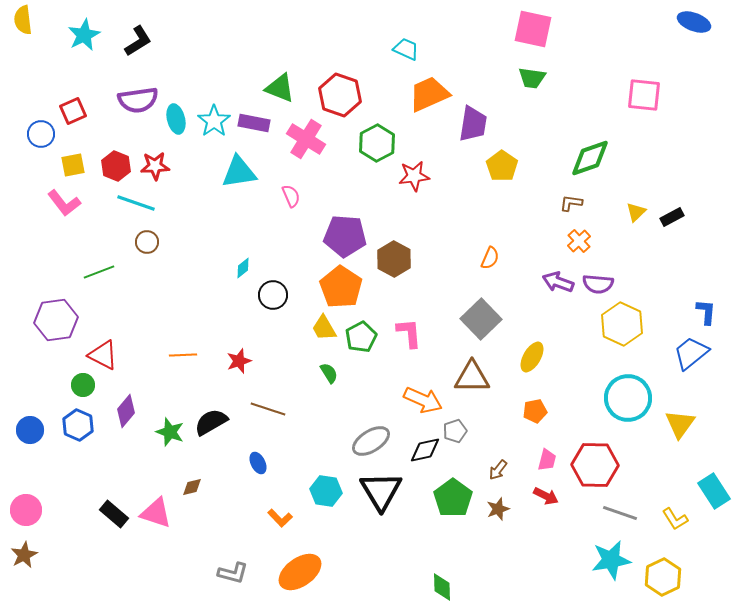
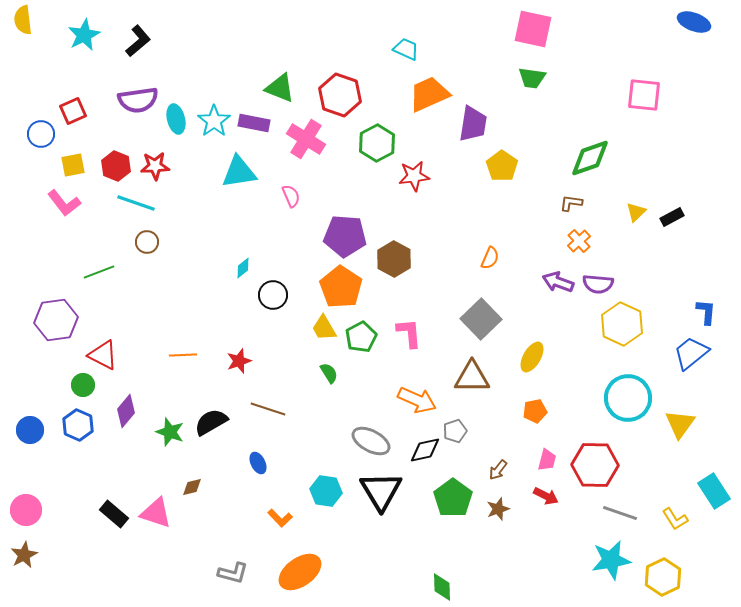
black L-shape at (138, 41): rotated 8 degrees counterclockwise
orange arrow at (423, 400): moved 6 px left
gray ellipse at (371, 441): rotated 60 degrees clockwise
